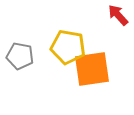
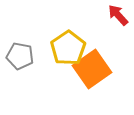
yellow pentagon: moved 1 px down; rotated 28 degrees clockwise
orange square: rotated 27 degrees counterclockwise
